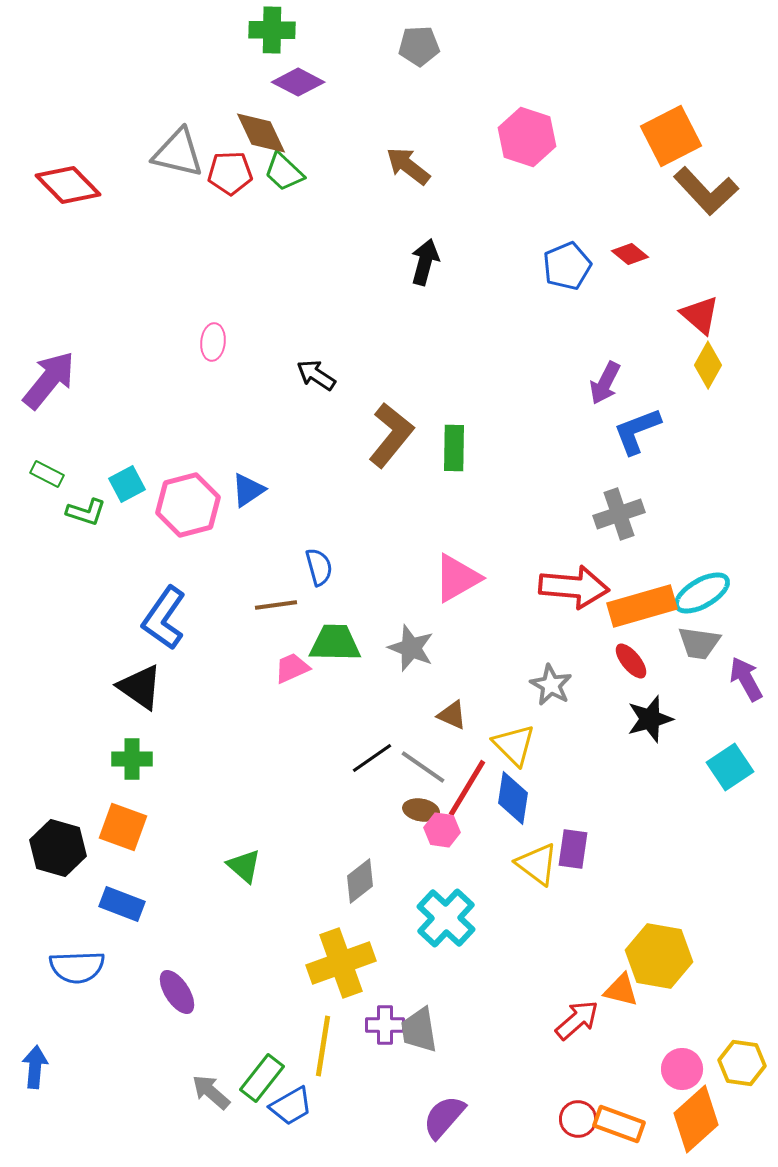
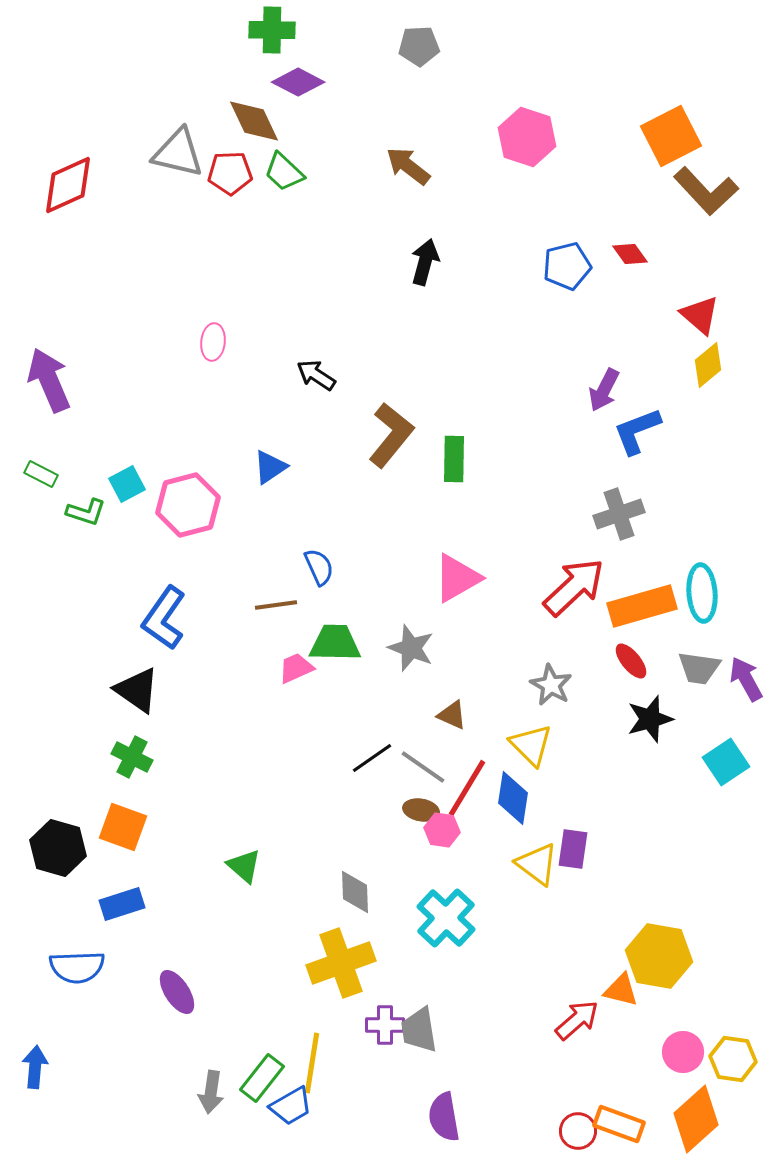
brown diamond at (261, 133): moved 7 px left, 12 px up
red diamond at (68, 185): rotated 70 degrees counterclockwise
red diamond at (630, 254): rotated 15 degrees clockwise
blue pentagon at (567, 266): rotated 9 degrees clockwise
yellow diamond at (708, 365): rotated 21 degrees clockwise
purple arrow at (49, 380): rotated 62 degrees counterclockwise
purple arrow at (605, 383): moved 1 px left, 7 px down
green rectangle at (454, 448): moved 11 px down
green rectangle at (47, 474): moved 6 px left
blue triangle at (248, 490): moved 22 px right, 23 px up
blue semicircle at (319, 567): rotated 9 degrees counterclockwise
red arrow at (574, 587): rotated 48 degrees counterclockwise
cyan ellipse at (702, 593): rotated 64 degrees counterclockwise
gray trapezoid at (699, 643): moved 25 px down
pink trapezoid at (292, 668): moved 4 px right
black triangle at (140, 687): moved 3 px left, 3 px down
yellow triangle at (514, 745): moved 17 px right
green cross at (132, 759): moved 2 px up; rotated 27 degrees clockwise
cyan square at (730, 767): moved 4 px left, 5 px up
gray diamond at (360, 881): moved 5 px left, 11 px down; rotated 54 degrees counterclockwise
blue rectangle at (122, 904): rotated 39 degrees counterclockwise
yellow line at (323, 1046): moved 11 px left, 17 px down
yellow hexagon at (742, 1063): moved 9 px left, 4 px up
pink circle at (682, 1069): moved 1 px right, 17 px up
gray arrow at (211, 1092): rotated 123 degrees counterclockwise
purple semicircle at (444, 1117): rotated 51 degrees counterclockwise
red circle at (578, 1119): moved 12 px down
